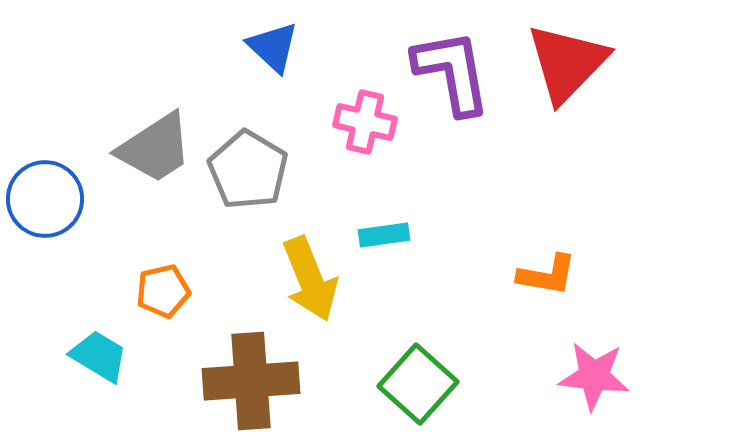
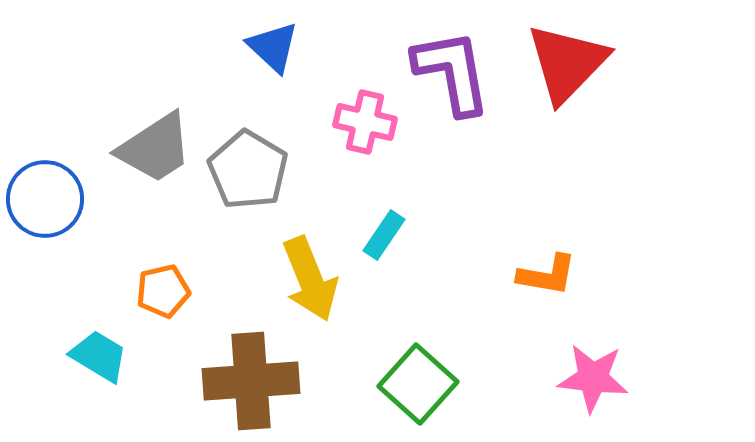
cyan rectangle: rotated 48 degrees counterclockwise
pink star: moved 1 px left, 2 px down
